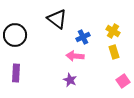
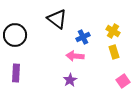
purple star: rotated 16 degrees clockwise
